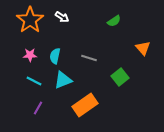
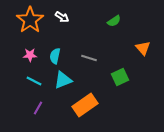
green square: rotated 12 degrees clockwise
